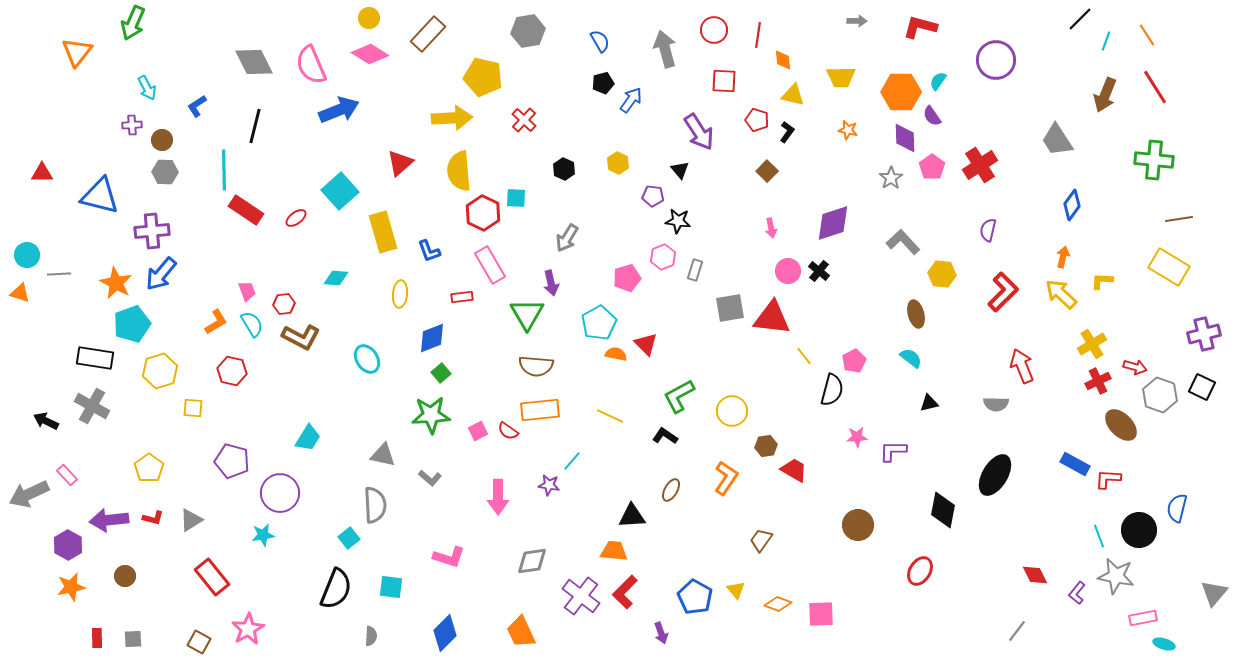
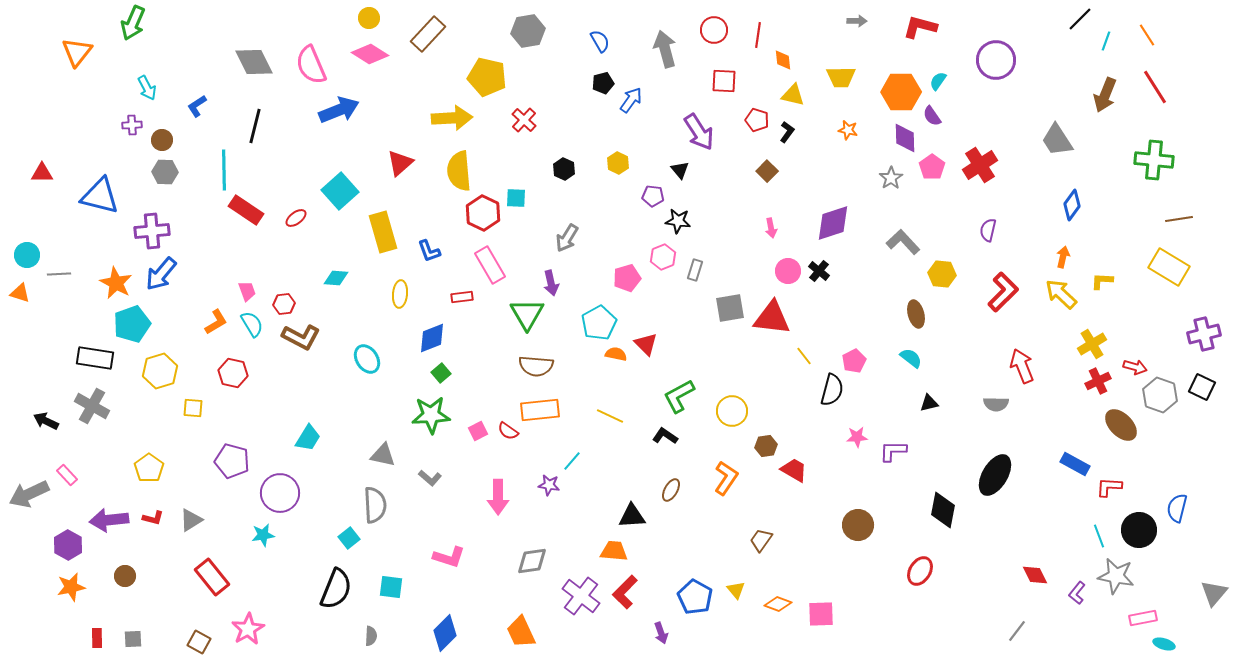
yellow pentagon at (483, 77): moved 4 px right
red hexagon at (232, 371): moved 1 px right, 2 px down
red L-shape at (1108, 479): moved 1 px right, 8 px down
